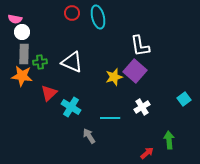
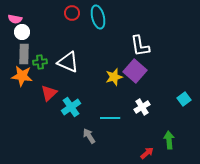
white triangle: moved 4 px left
cyan cross: rotated 24 degrees clockwise
